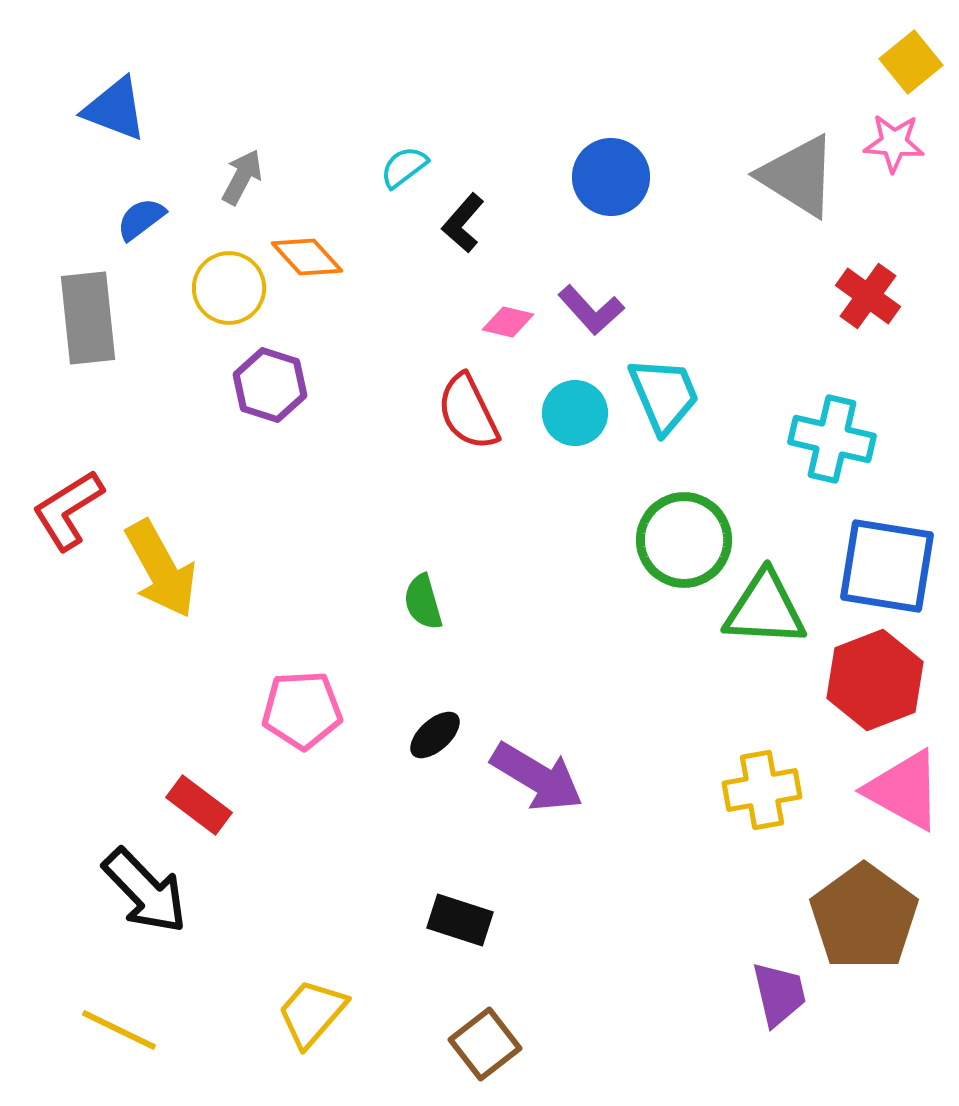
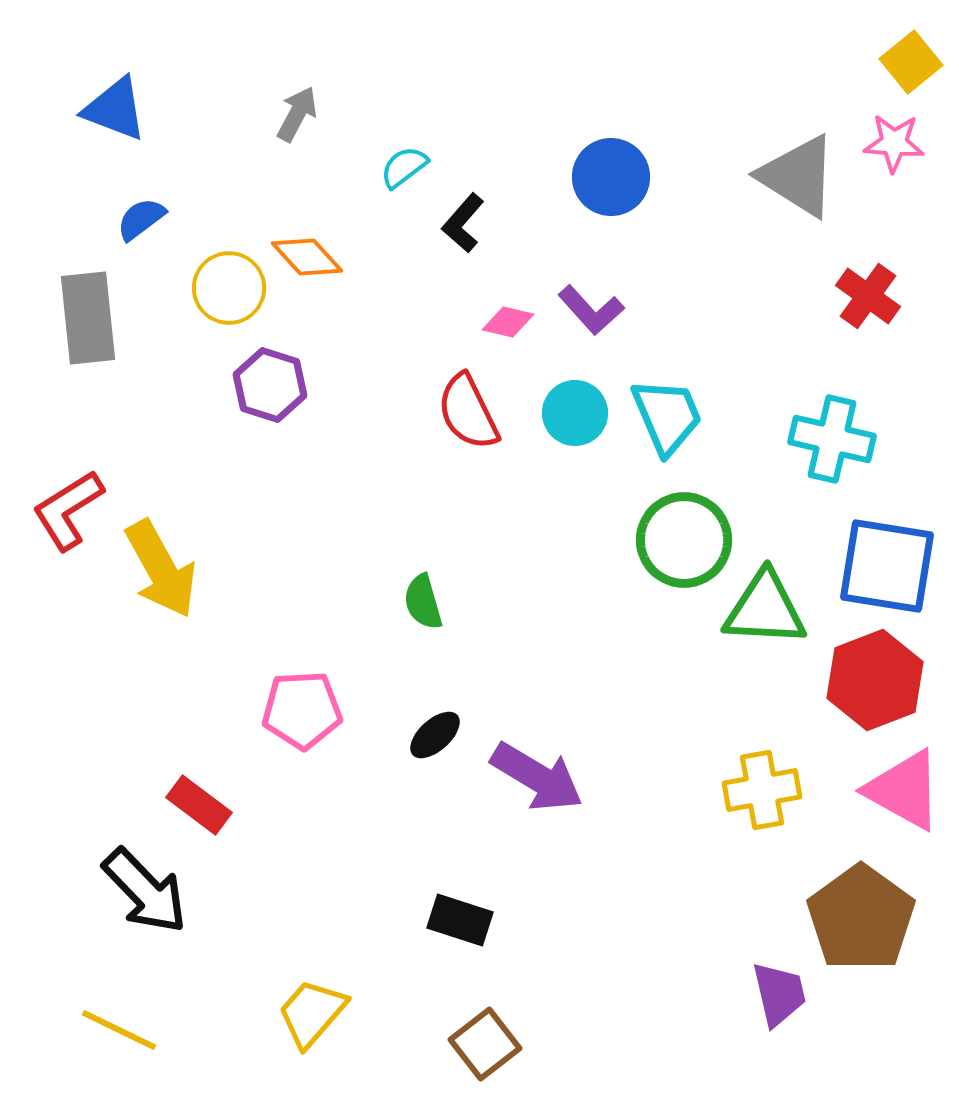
gray arrow: moved 55 px right, 63 px up
cyan trapezoid: moved 3 px right, 21 px down
brown pentagon: moved 3 px left, 1 px down
